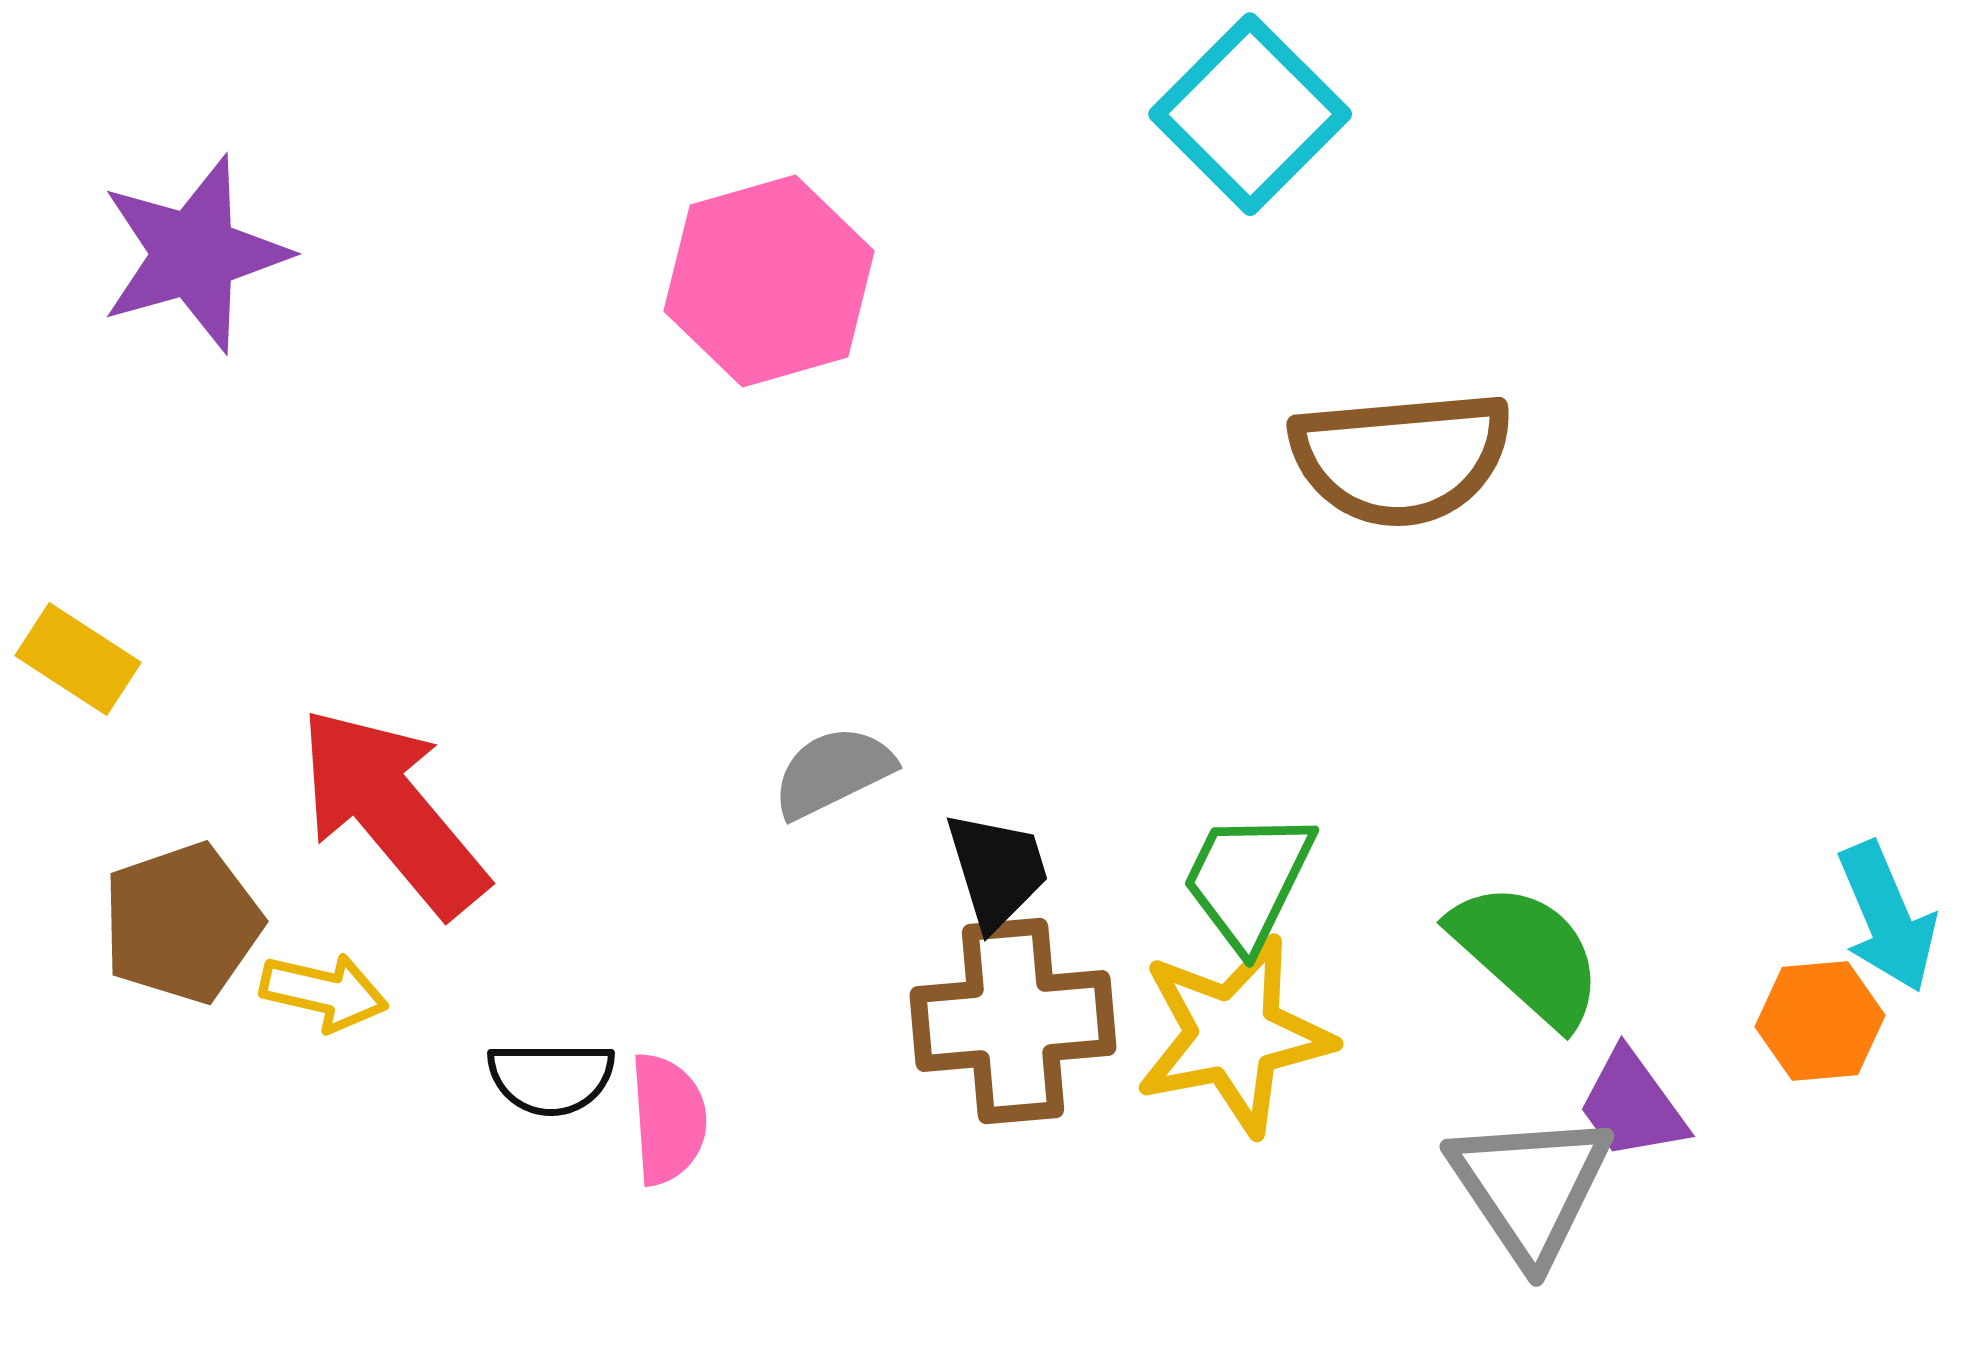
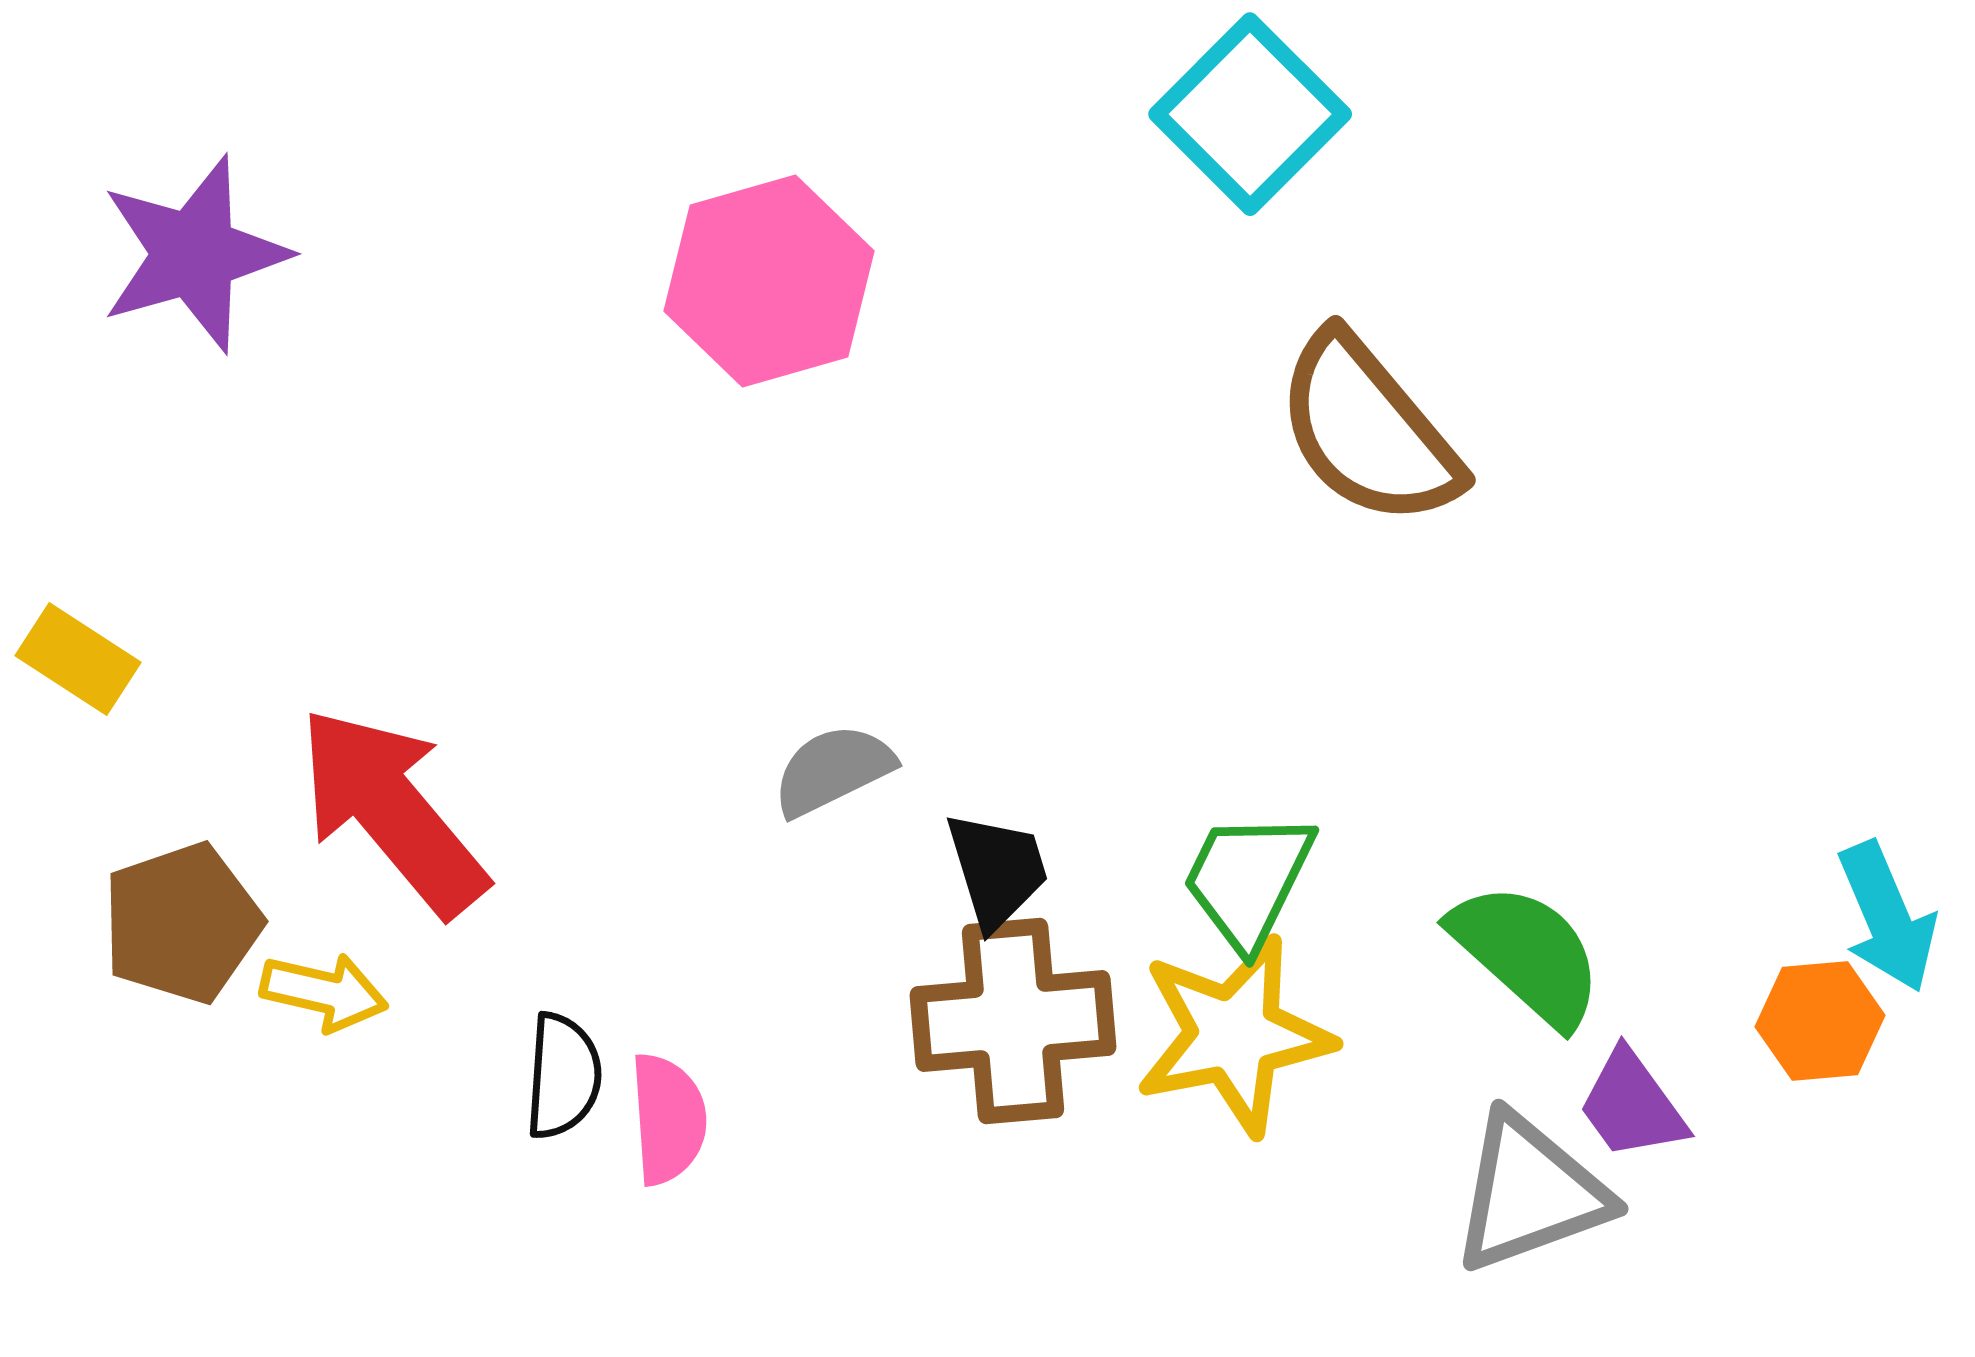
brown semicircle: moved 33 px left, 28 px up; rotated 55 degrees clockwise
gray semicircle: moved 2 px up
black semicircle: moved 12 px right, 2 px up; rotated 86 degrees counterclockwise
gray triangle: moved 6 px down; rotated 44 degrees clockwise
